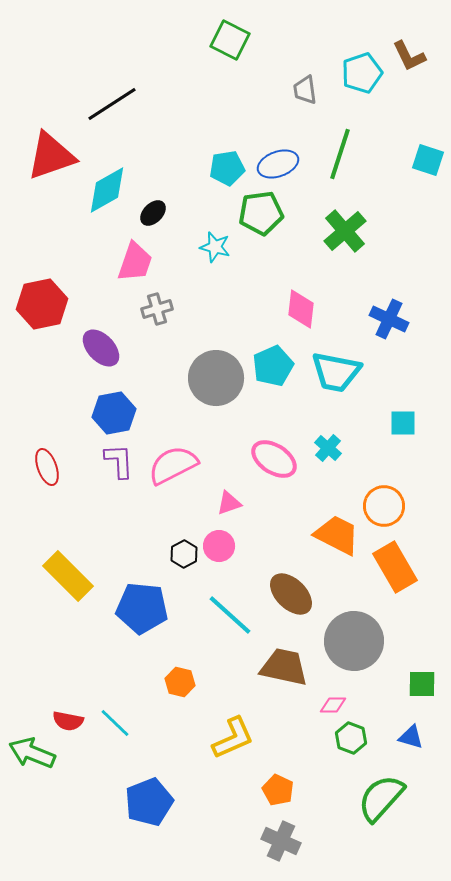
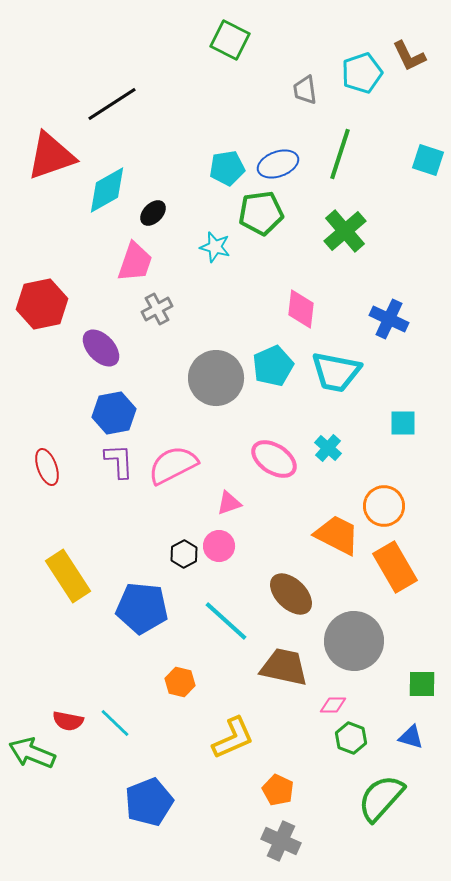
gray cross at (157, 309): rotated 12 degrees counterclockwise
yellow rectangle at (68, 576): rotated 12 degrees clockwise
cyan line at (230, 615): moved 4 px left, 6 px down
